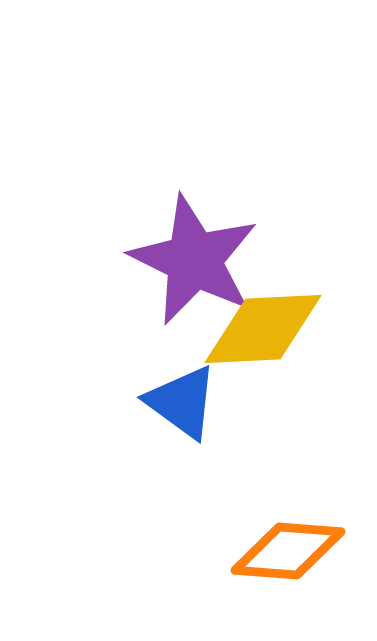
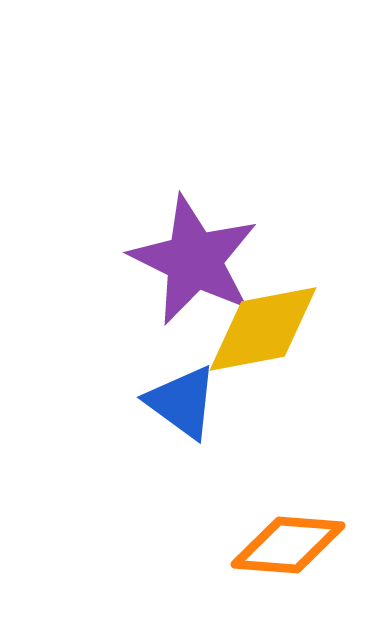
yellow diamond: rotated 8 degrees counterclockwise
orange diamond: moved 6 px up
